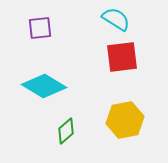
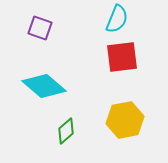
cyan semicircle: moved 1 px right; rotated 80 degrees clockwise
purple square: rotated 25 degrees clockwise
cyan diamond: rotated 9 degrees clockwise
